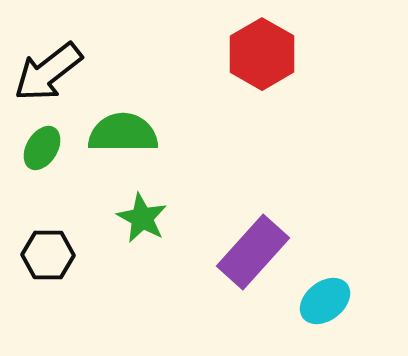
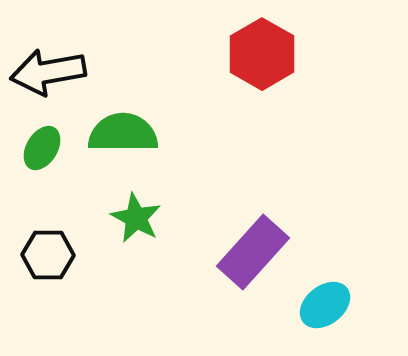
black arrow: rotated 28 degrees clockwise
green star: moved 6 px left
cyan ellipse: moved 4 px down
